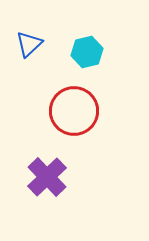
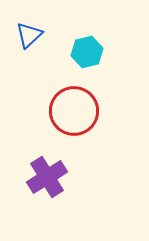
blue triangle: moved 9 px up
purple cross: rotated 12 degrees clockwise
